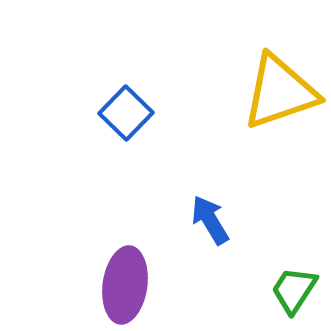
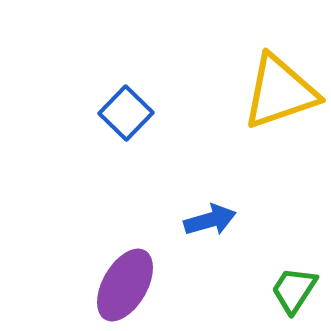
blue arrow: rotated 105 degrees clockwise
purple ellipse: rotated 22 degrees clockwise
